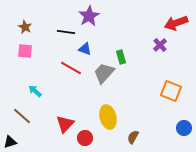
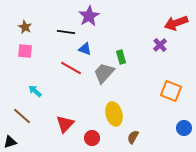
yellow ellipse: moved 6 px right, 3 px up
red circle: moved 7 px right
